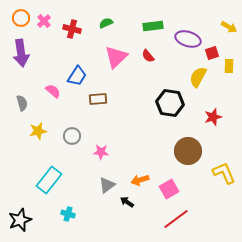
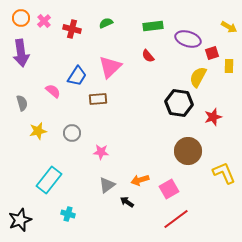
pink triangle: moved 6 px left, 10 px down
black hexagon: moved 9 px right
gray circle: moved 3 px up
